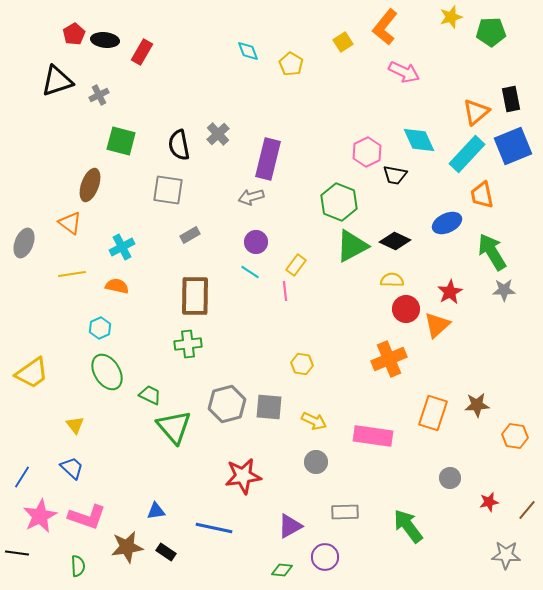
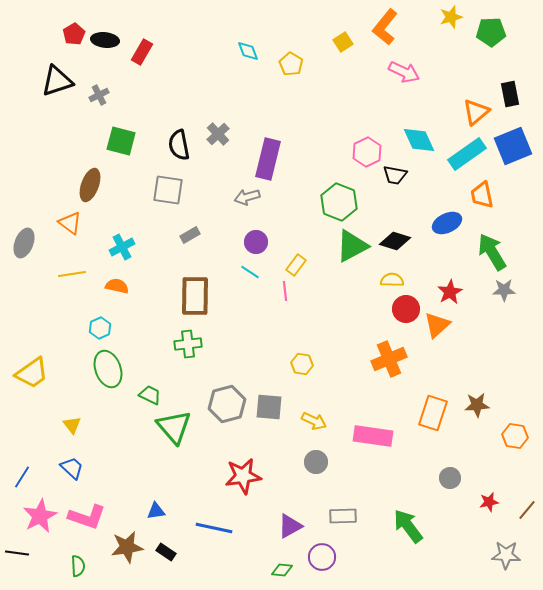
black rectangle at (511, 99): moved 1 px left, 5 px up
cyan rectangle at (467, 154): rotated 12 degrees clockwise
gray arrow at (251, 197): moved 4 px left
black diamond at (395, 241): rotated 8 degrees counterclockwise
green ellipse at (107, 372): moved 1 px right, 3 px up; rotated 12 degrees clockwise
yellow triangle at (75, 425): moved 3 px left
gray rectangle at (345, 512): moved 2 px left, 4 px down
purple circle at (325, 557): moved 3 px left
